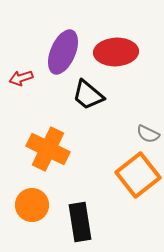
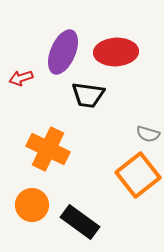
black trapezoid: rotated 32 degrees counterclockwise
gray semicircle: rotated 10 degrees counterclockwise
black rectangle: rotated 45 degrees counterclockwise
